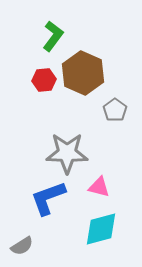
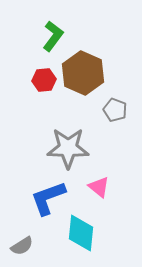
gray pentagon: rotated 15 degrees counterclockwise
gray star: moved 1 px right, 5 px up
pink triangle: rotated 25 degrees clockwise
cyan diamond: moved 20 px left, 4 px down; rotated 69 degrees counterclockwise
